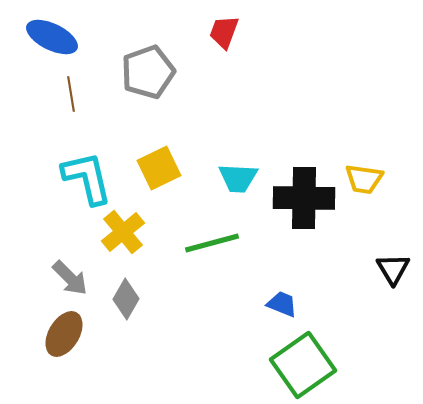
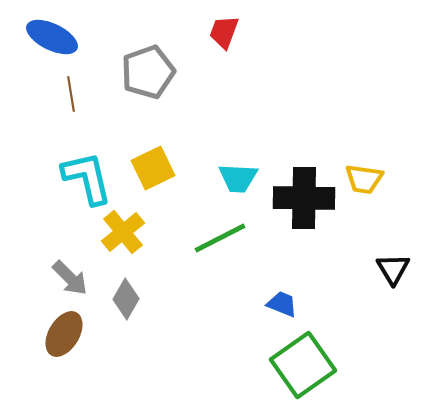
yellow square: moved 6 px left
green line: moved 8 px right, 5 px up; rotated 12 degrees counterclockwise
